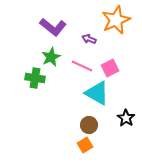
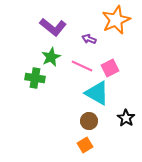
brown circle: moved 4 px up
